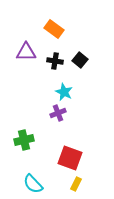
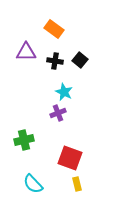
yellow rectangle: moved 1 px right; rotated 40 degrees counterclockwise
